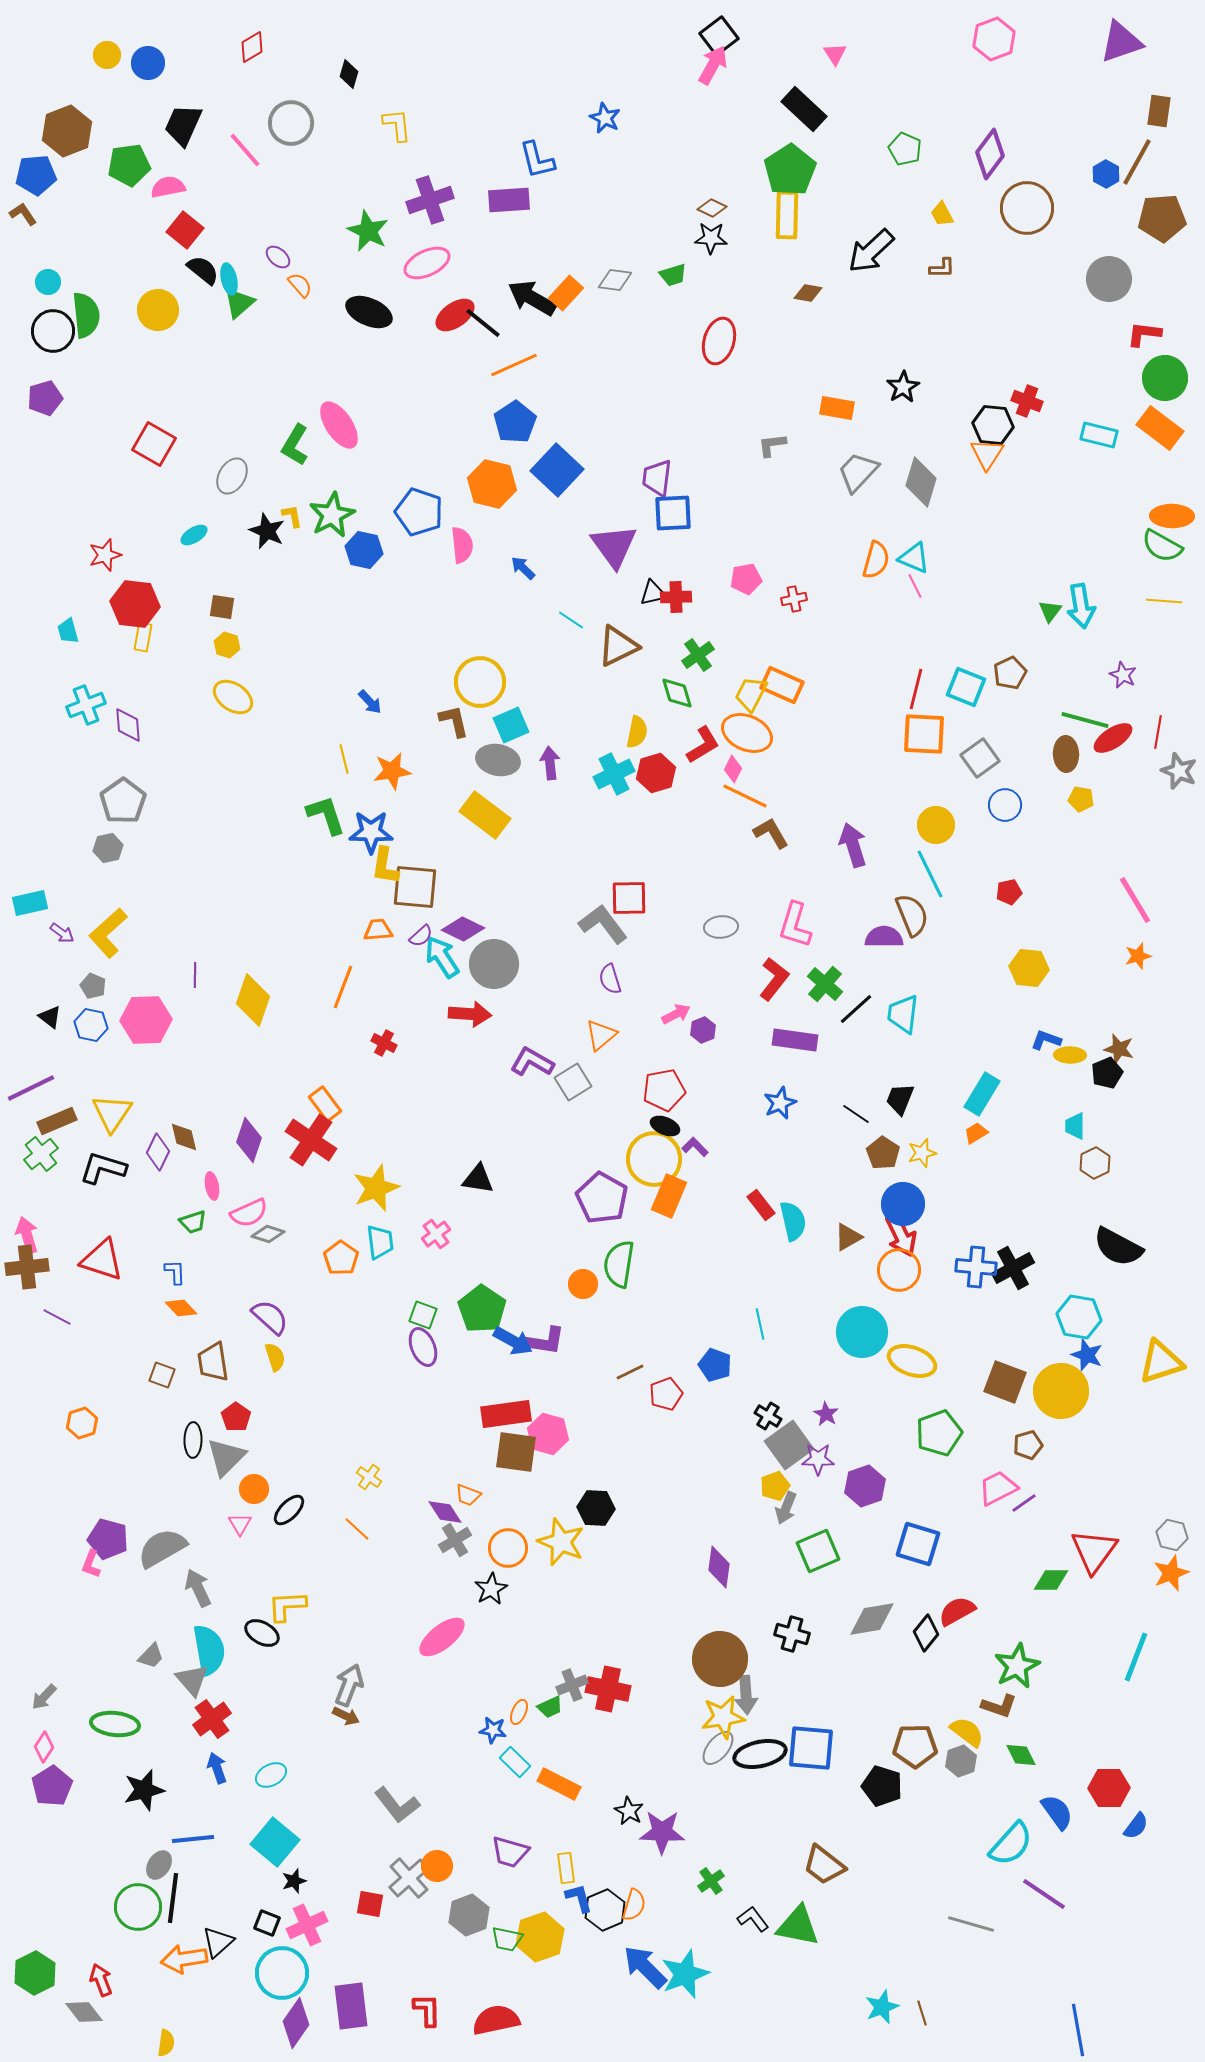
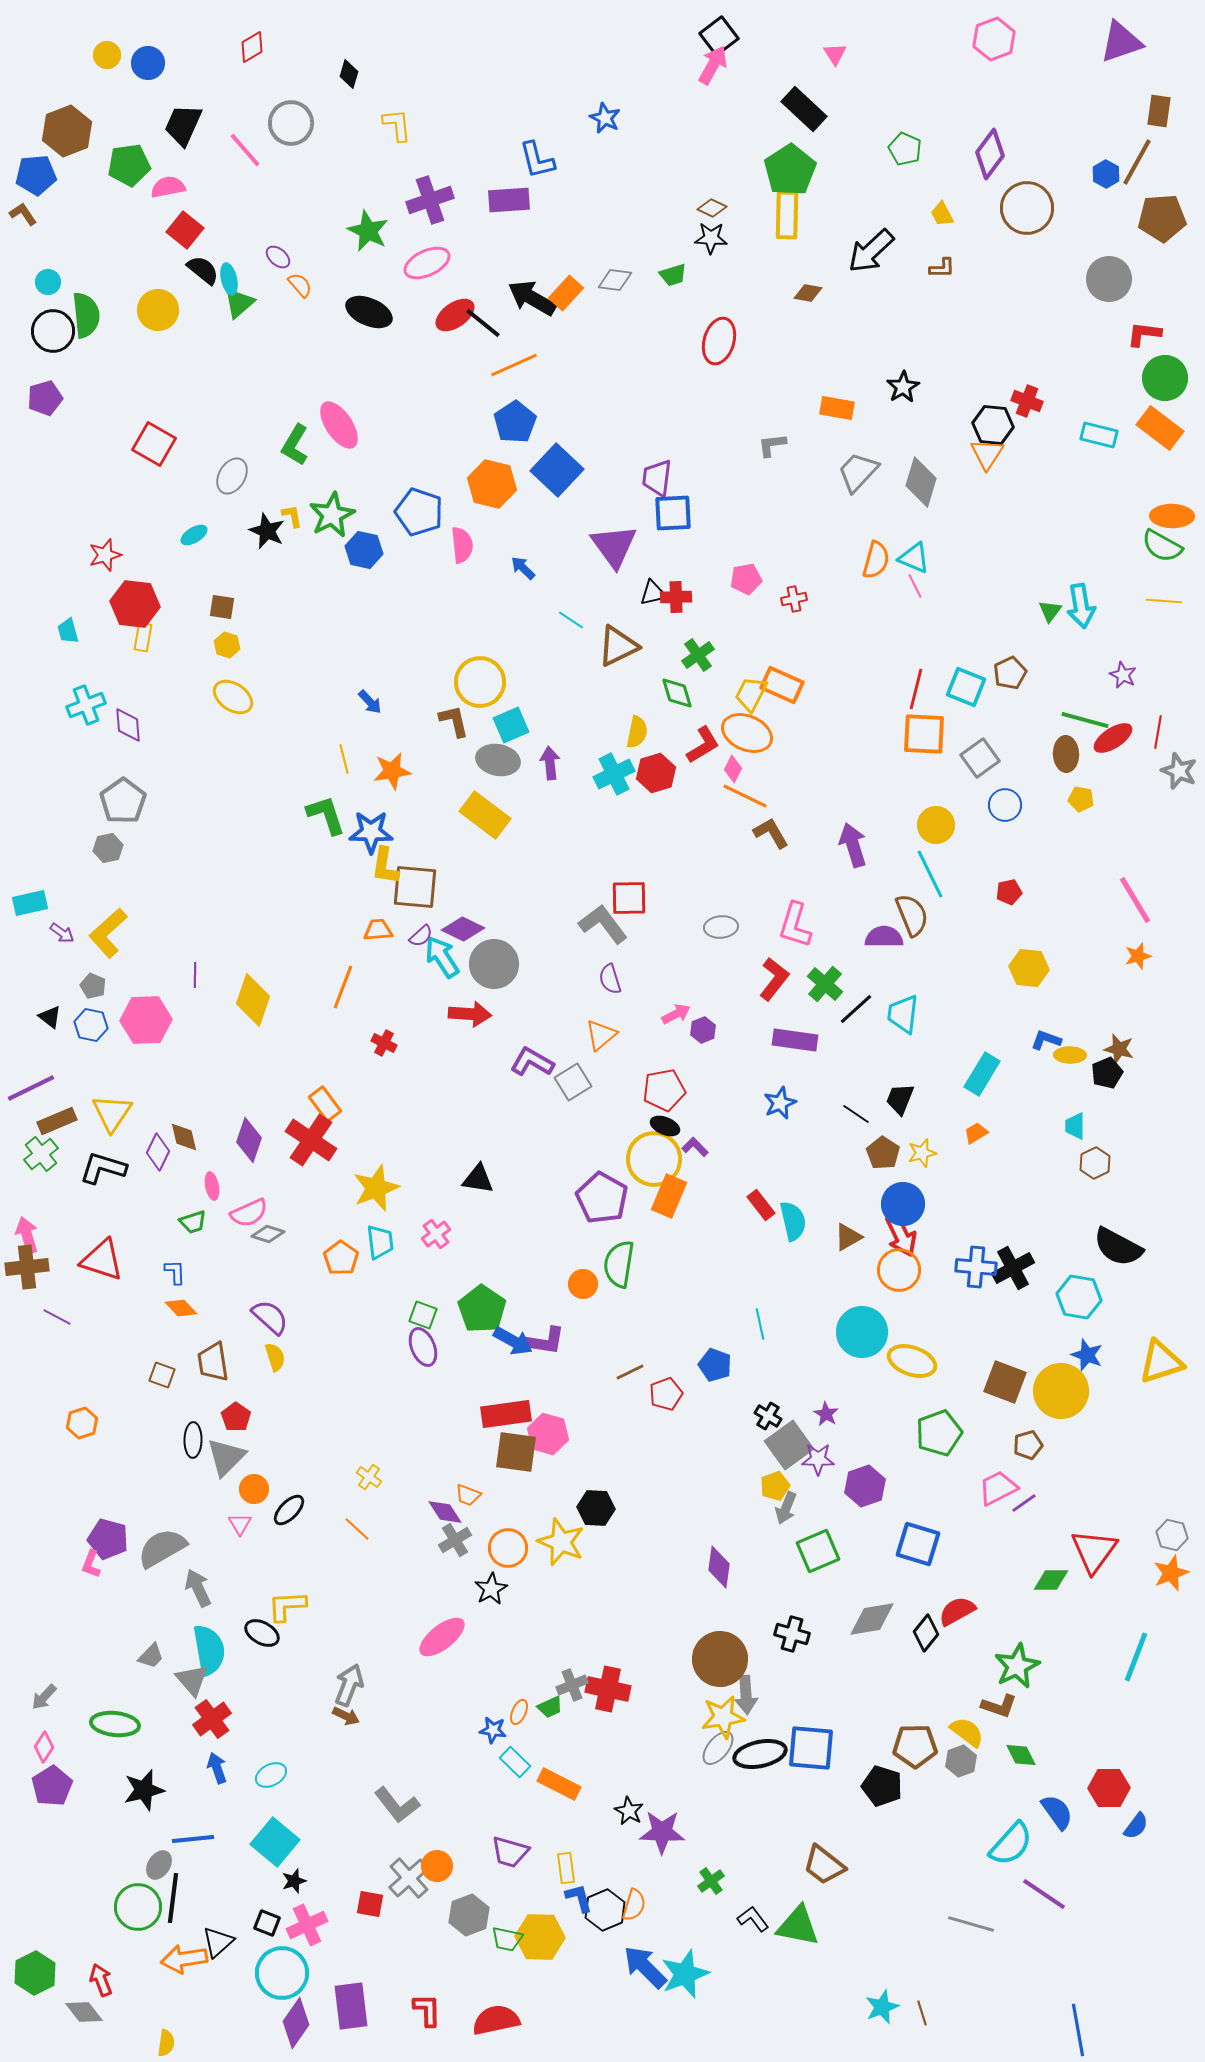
cyan rectangle at (982, 1094): moved 20 px up
cyan hexagon at (1079, 1317): moved 20 px up
yellow hexagon at (540, 1937): rotated 21 degrees clockwise
